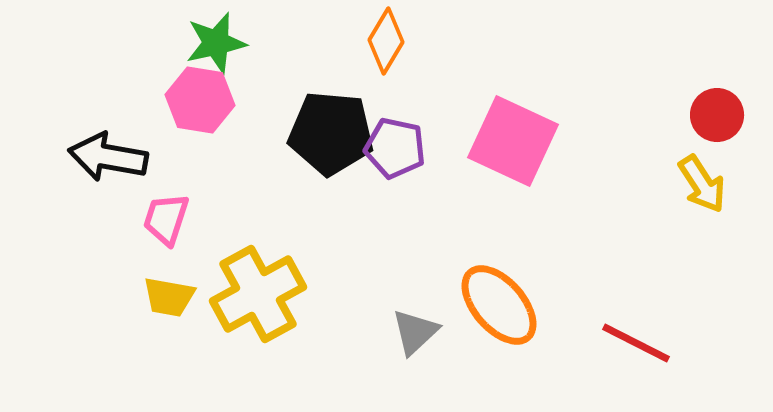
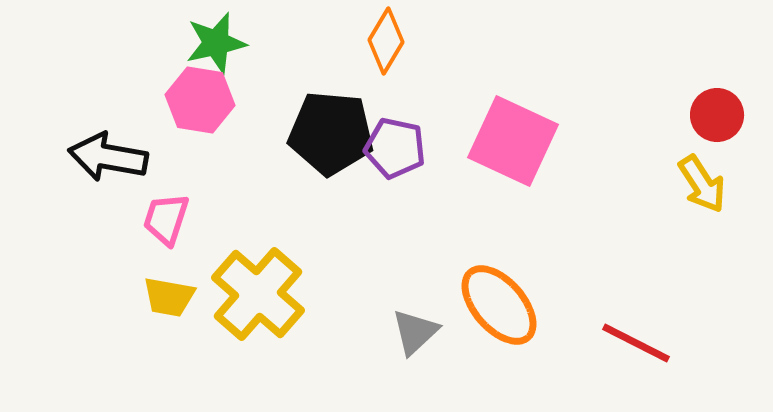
yellow cross: rotated 20 degrees counterclockwise
